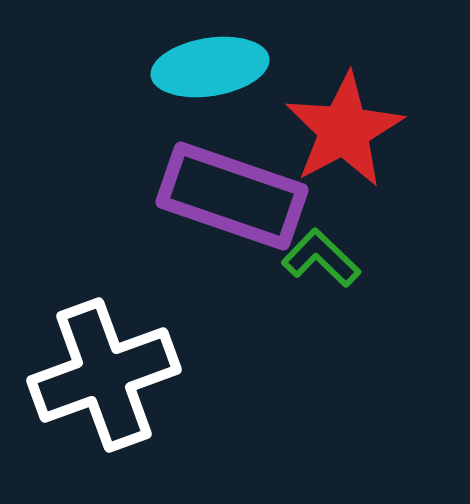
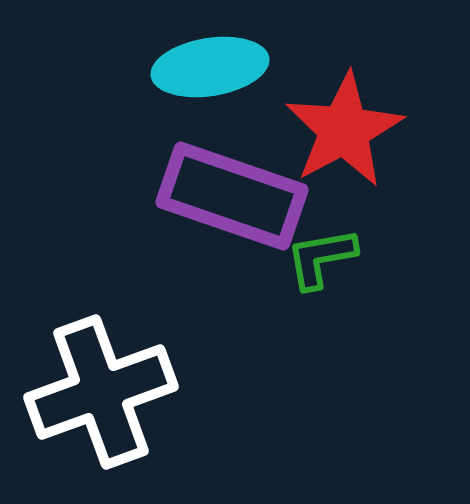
green L-shape: rotated 54 degrees counterclockwise
white cross: moved 3 px left, 17 px down
